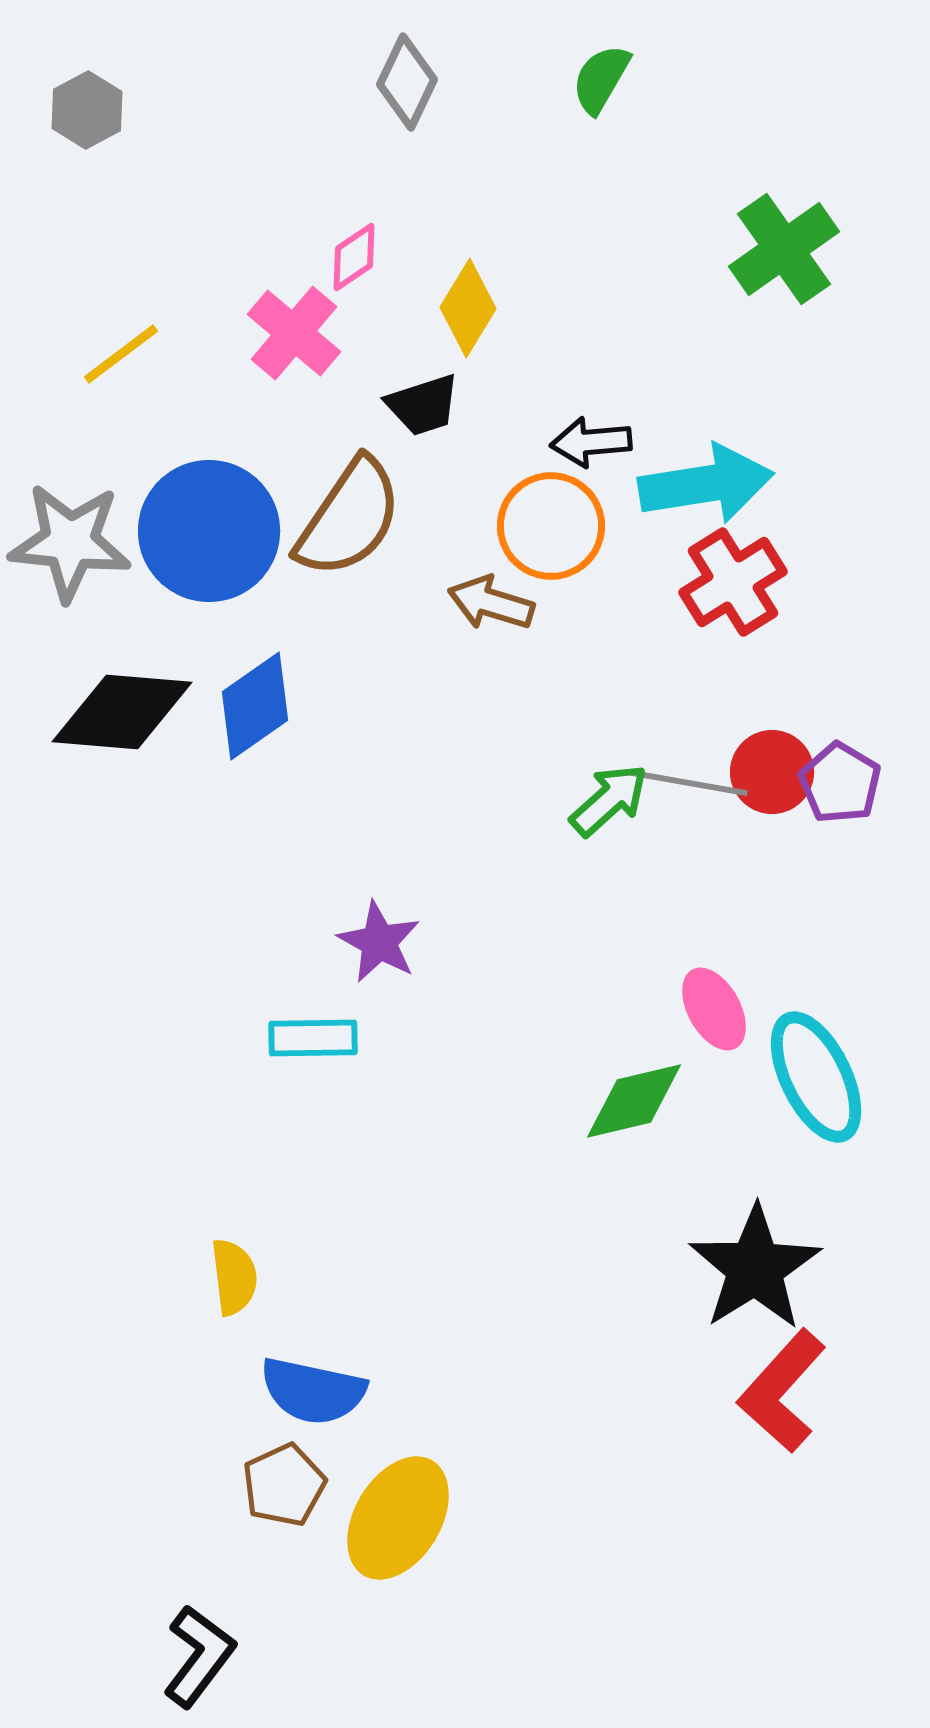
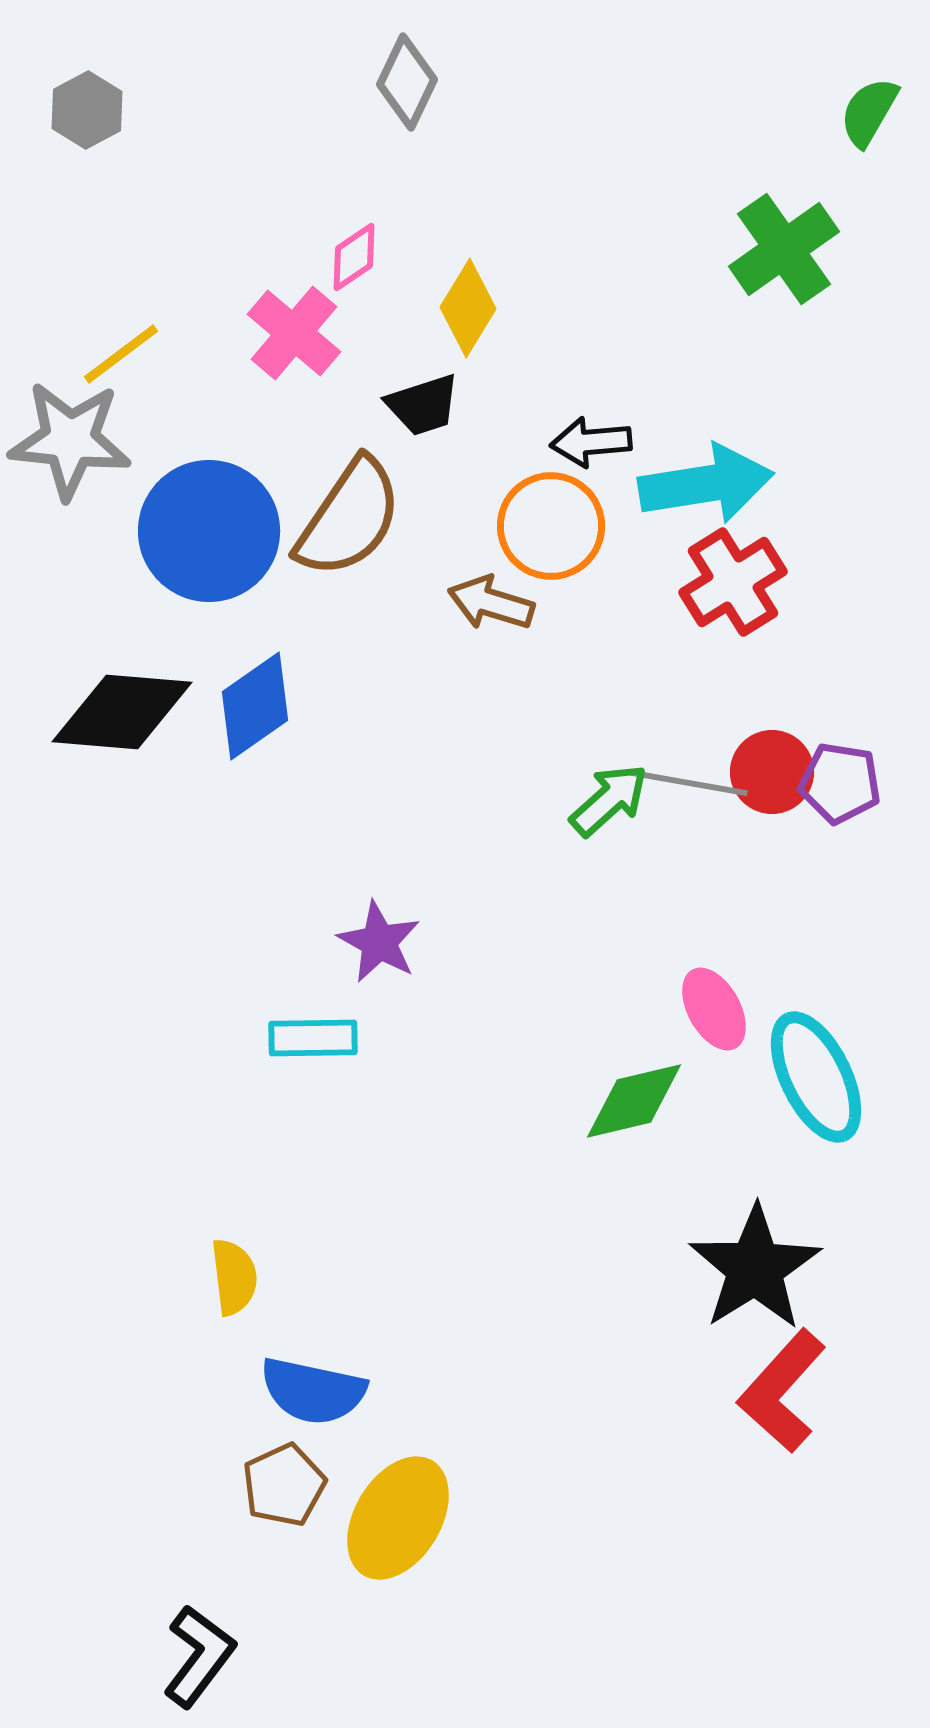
green semicircle: moved 268 px right, 33 px down
gray star: moved 102 px up
purple pentagon: rotated 22 degrees counterclockwise
